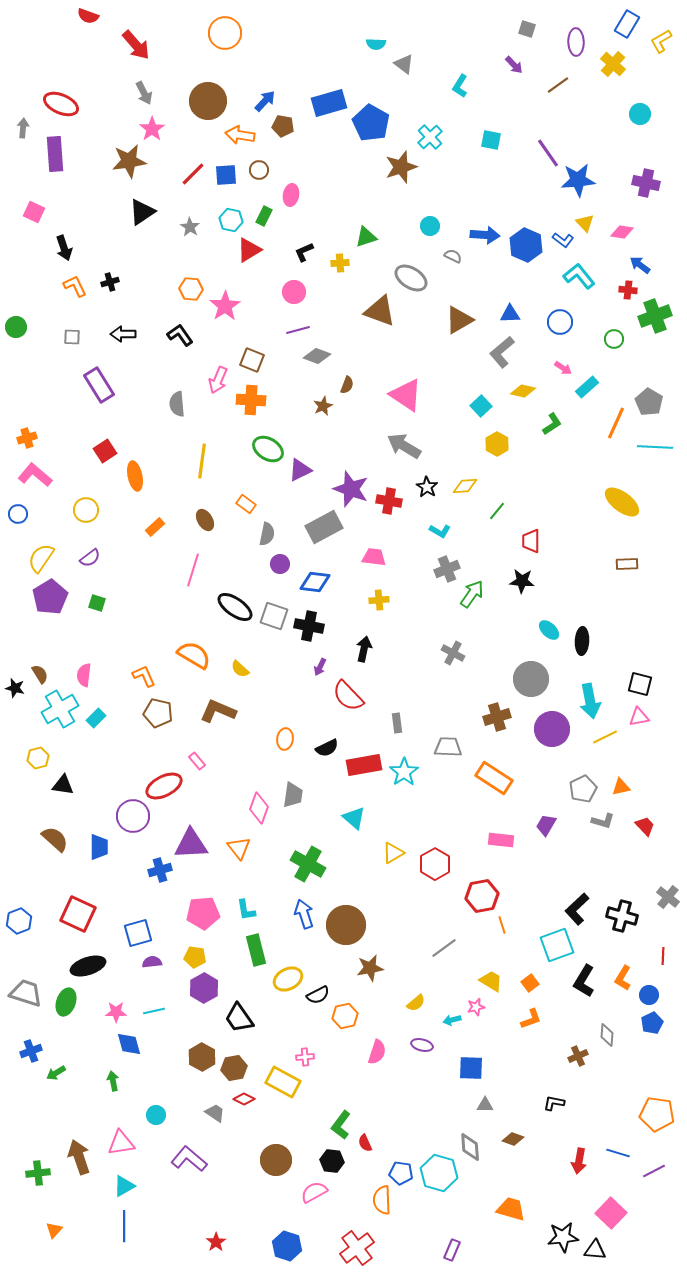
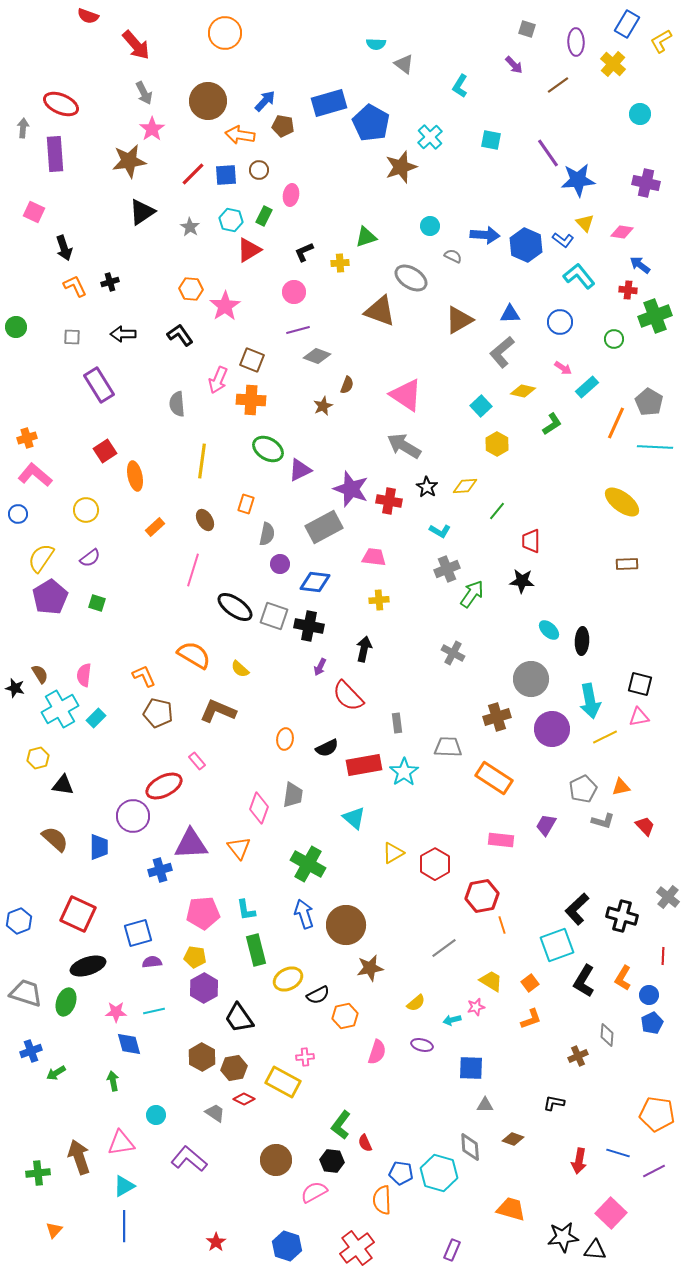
orange rectangle at (246, 504): rotated 72 degrees clockwise
